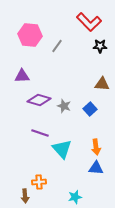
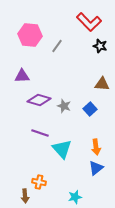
black star: rotated 16 degrees clockwise
blue triangle: rotated 42 degrees counterclockwise
orange cross: rotated 16 degrees clockwise
